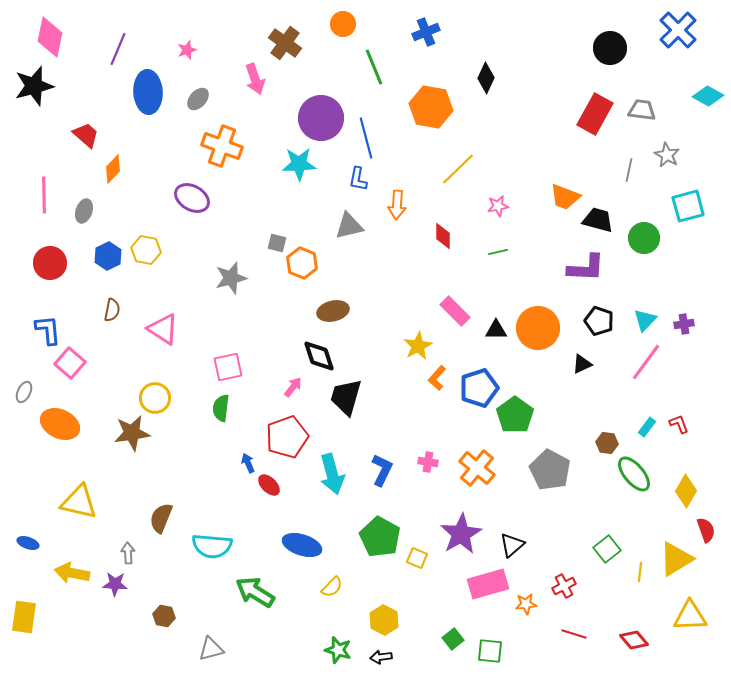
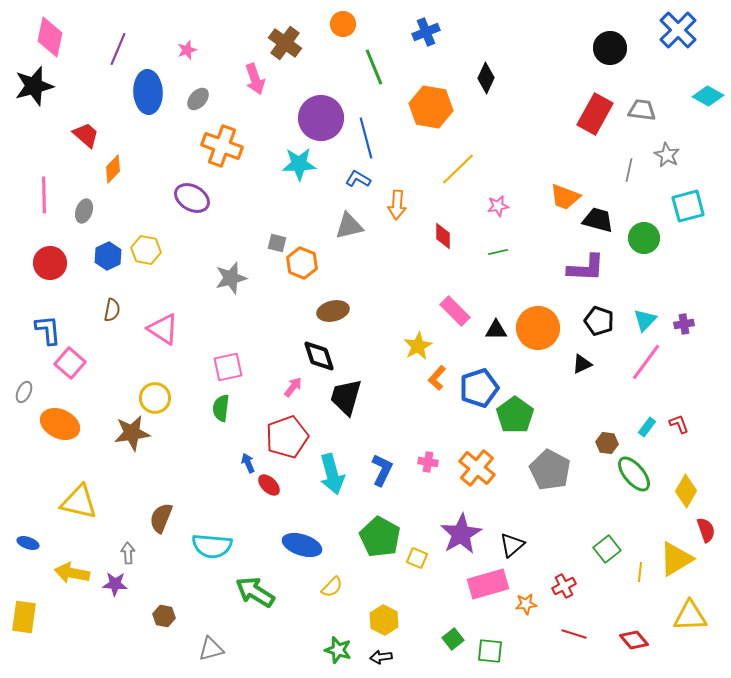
blue L-shape at (358, 179): rotated 110 degrees clockwise
